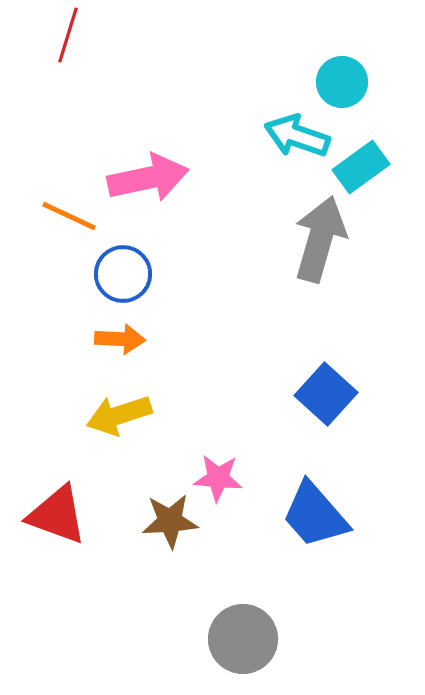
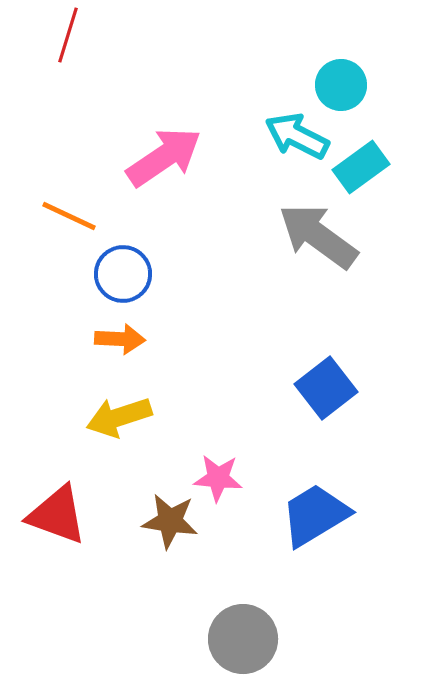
cyan circle: moved 1 px left, 3 px down
cyan arrow: rotated 8 degrees clockwise
pink arrow: moved 16 px right, 21 px up; rotated 22 degrees counterclockwise
gray arrow: moved 2 px left, 3 px up; rotated 70 degrees counterclockwise
blue square: moved 6 px up; rotated 10 degrees clockwise
yellow arrow: moved 2 px down
blue trapezoid: rotated 100 degrees clockwise
brown star: rotated 12 degrees clockwise
